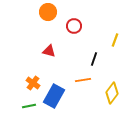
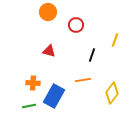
red circle: moved 2 px right, 1 px up
black line: moved 2 px left, 4 px up
orange cross: rotated 32 degrees counterclockwise
